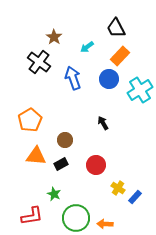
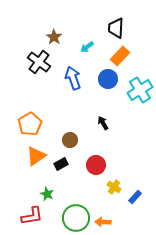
black trapezoid: rotated 30 degrees clockwise
blue circle: moved 1 px left
orange pentagon: moved 4 px down
brown circle: moved 5 px right
orange triangle: rotated 40 degrees counterclockwise
yellow cross: moved 4 px left, 1 px up
green star: moved 7 px left
orange arrow: moved 2 px left, 2 px up
